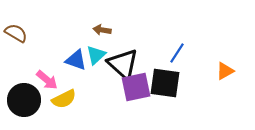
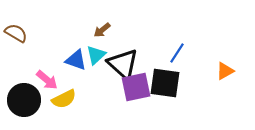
brown arrow: rotated 48 degrees counterclockwise
